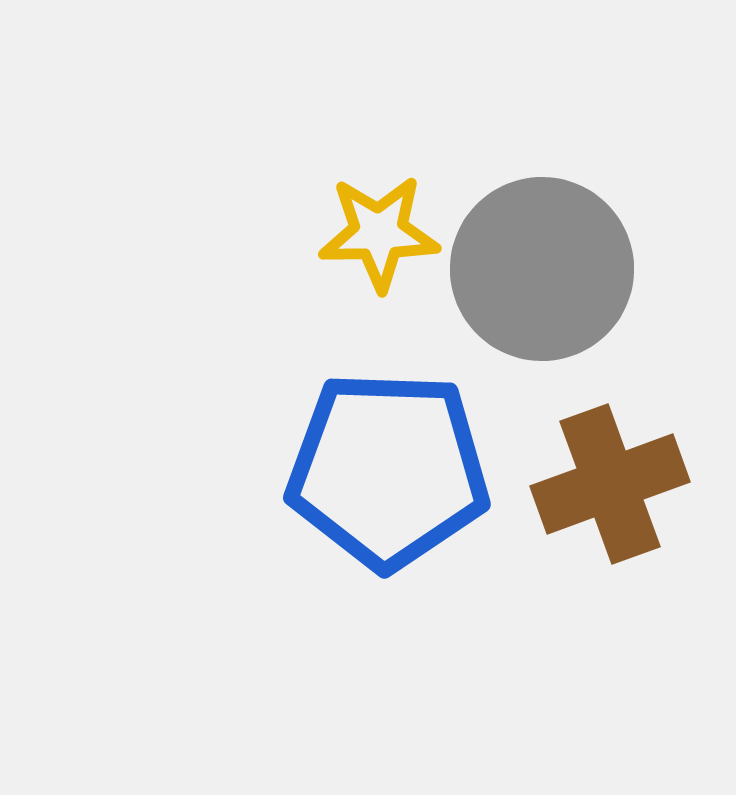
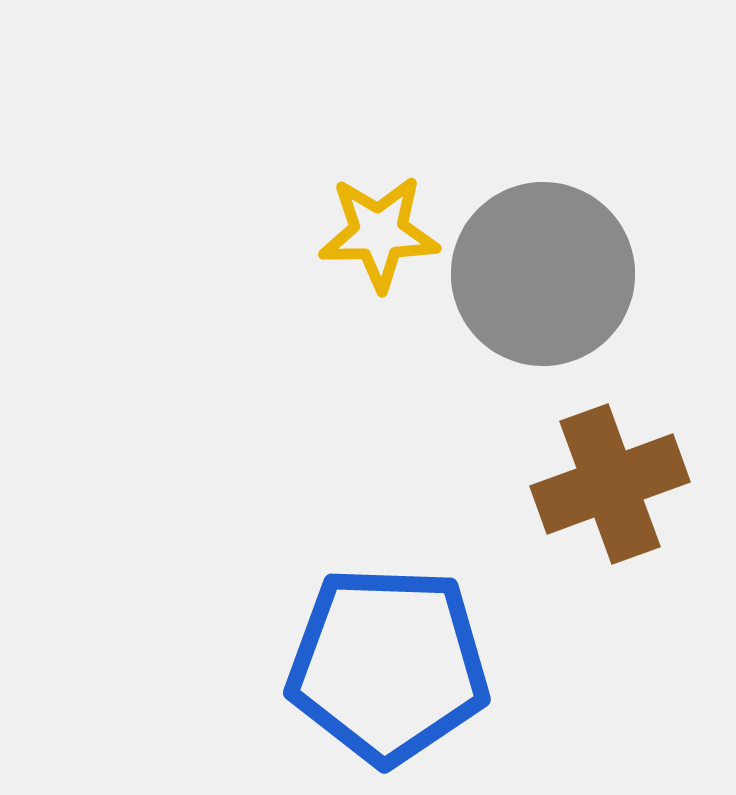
gray circle: moved 1 px right, 5 px down
blue pentagon: moved 195 px down
